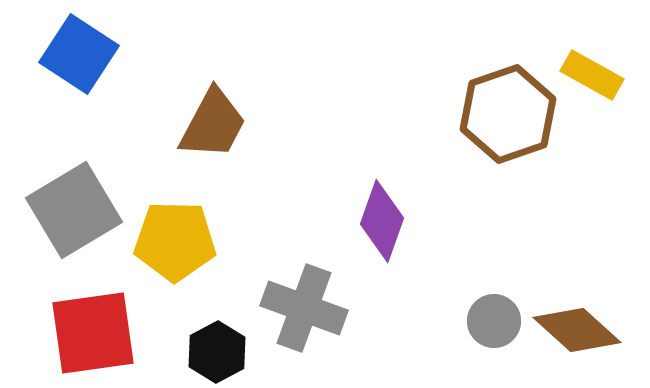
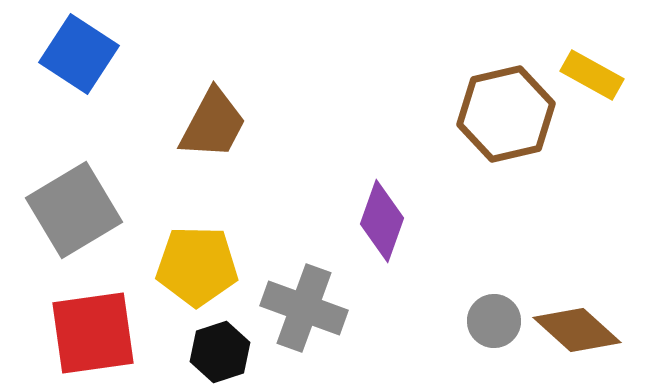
brown hexagon: moved 2 px left; rotated 6 degrees clockwise
yellow pentagon: moved 22 px right, 25 px down
black hexagon: moved 3 px right; rotated 10 degrees clockwise
